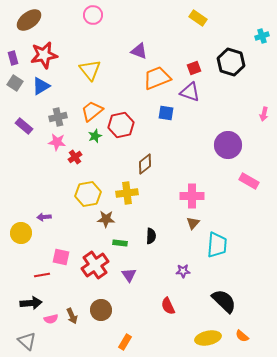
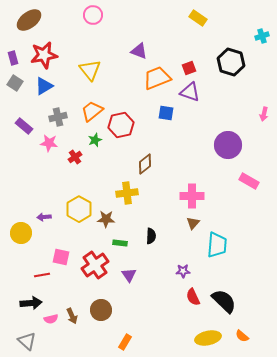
red square at (194, 68): moved 5 px left
blue triangle at (41, 86): moved 3 px right
green star at (95, 136): moved 4 px down
pink star at (57, 142): moved 8 px left, 1 px down
yellow hexagon at (88, 194): moved 9 px left, 15 px down; rotated 20 degrees counterclockwise
red semicircle at (168, 306): moved 25 px right, 9 px up
